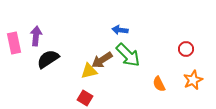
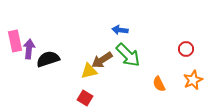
purple arrow: moved 7 px left, 13 px down
pink rectangle: moved 1 px right, 2 px up
black semicircle: rotated 15 degrees clockwise
